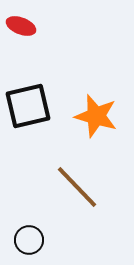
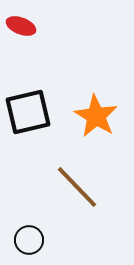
black square: moved 6 px down
orange star: rotated 15 degrees clockwise
